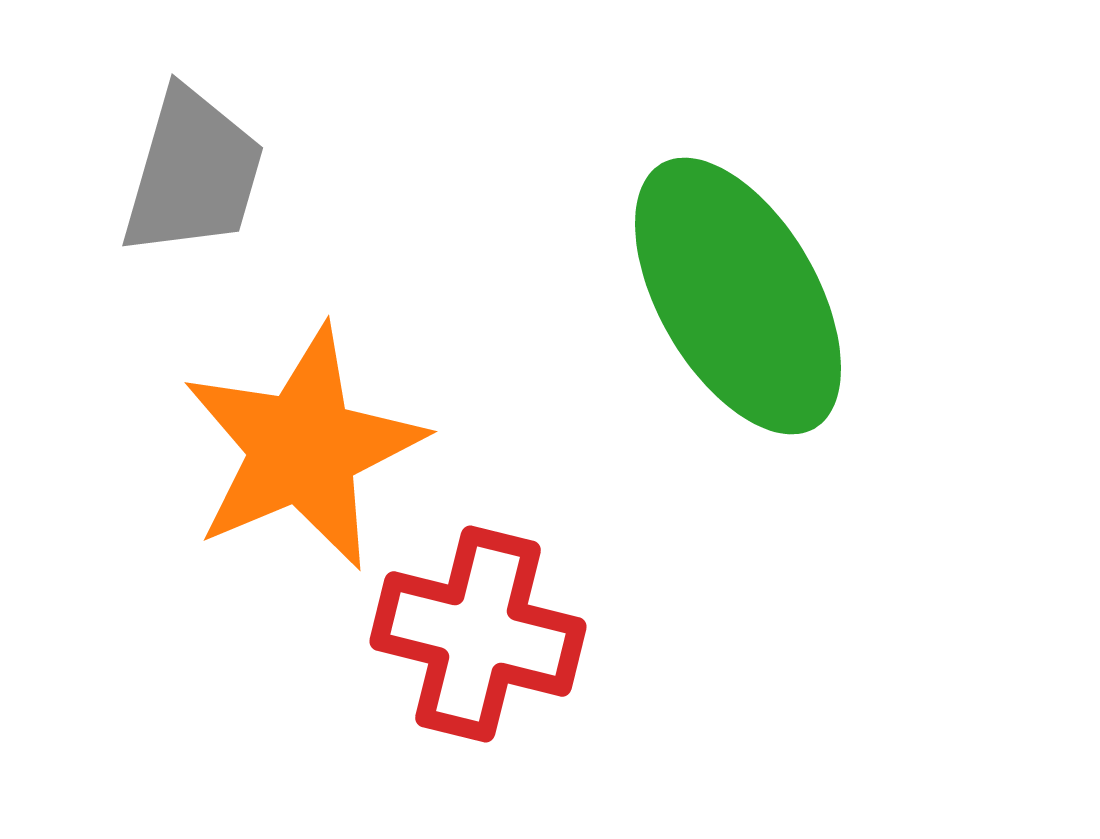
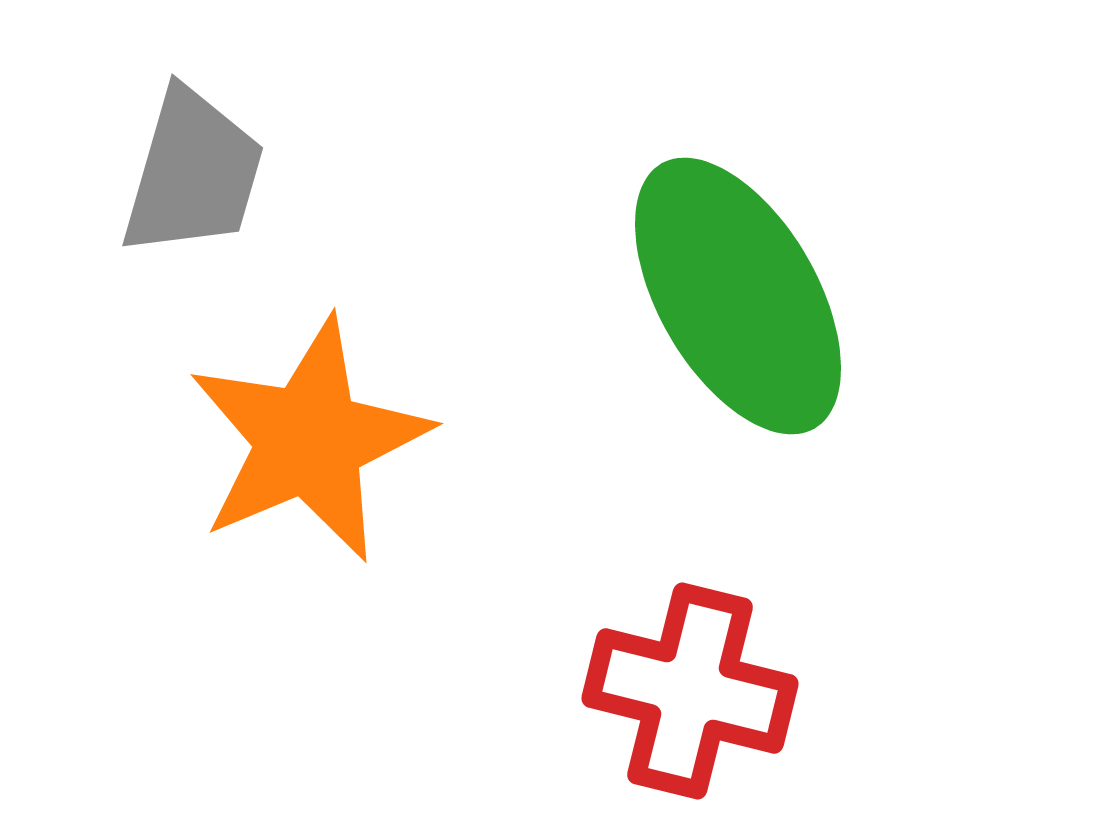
orange star: moved 6 px right, 8 px up
red cross: moved 212 px right, 57 px down
